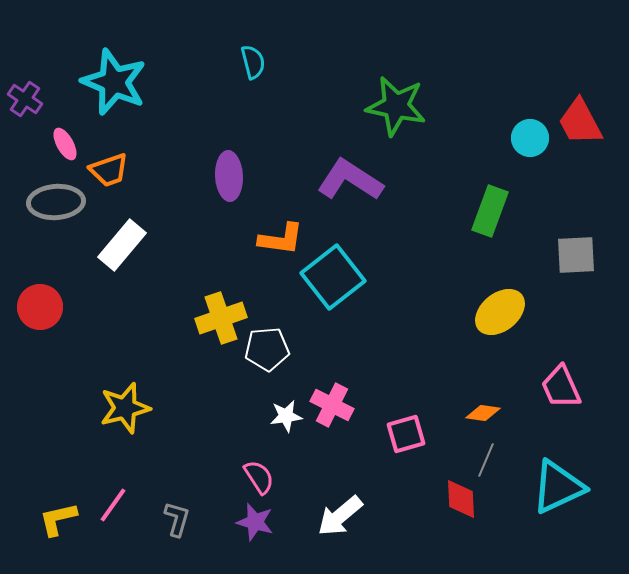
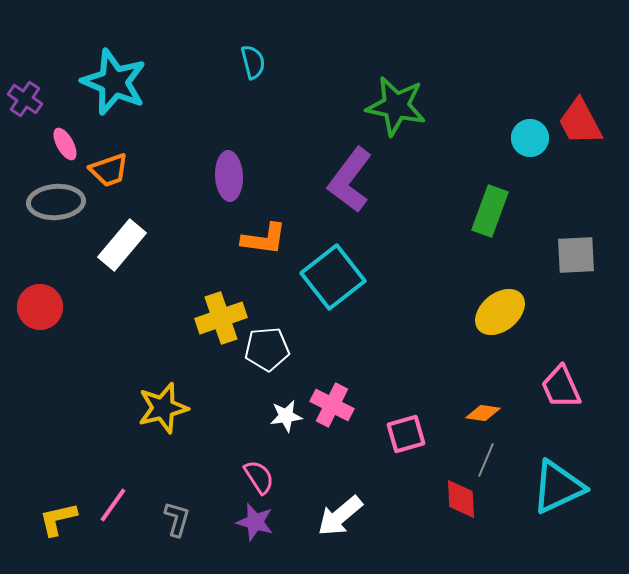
purple L-shape: rotated 86 degrees counterclockwise
orange L-shape: moved 17 px left
yellow star: moved 38 px right
